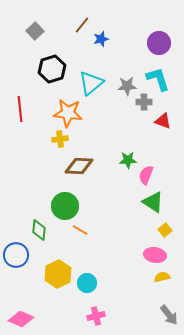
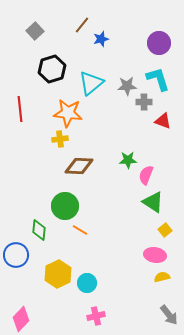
pink diamond: rotated 70 degrees counterclockwise
